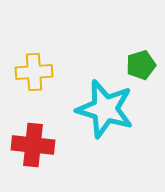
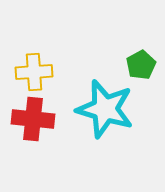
green pentagon: rotated 12 degrees counterclockwise
red cross: moved 26 px up
